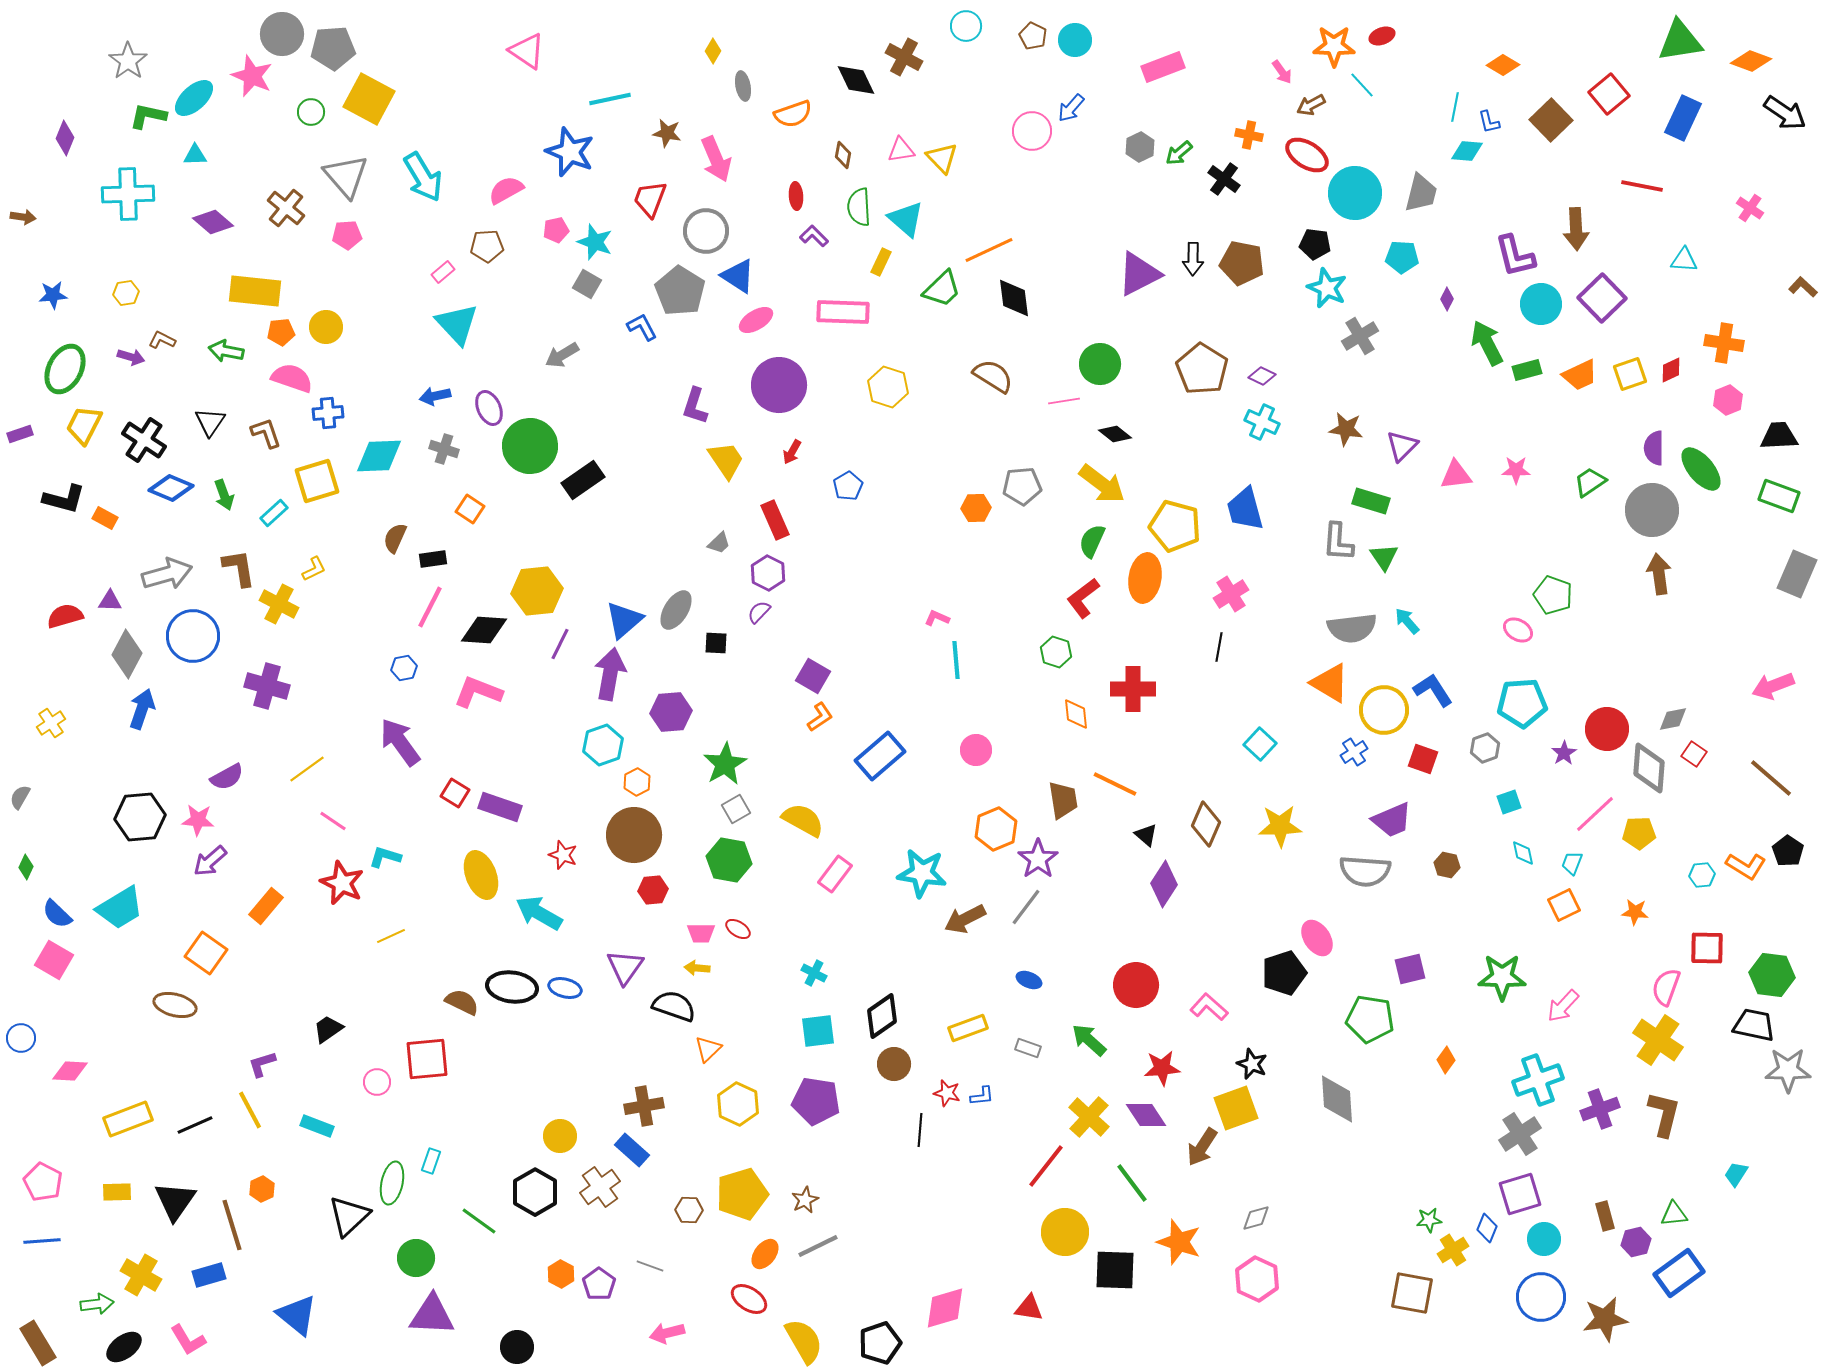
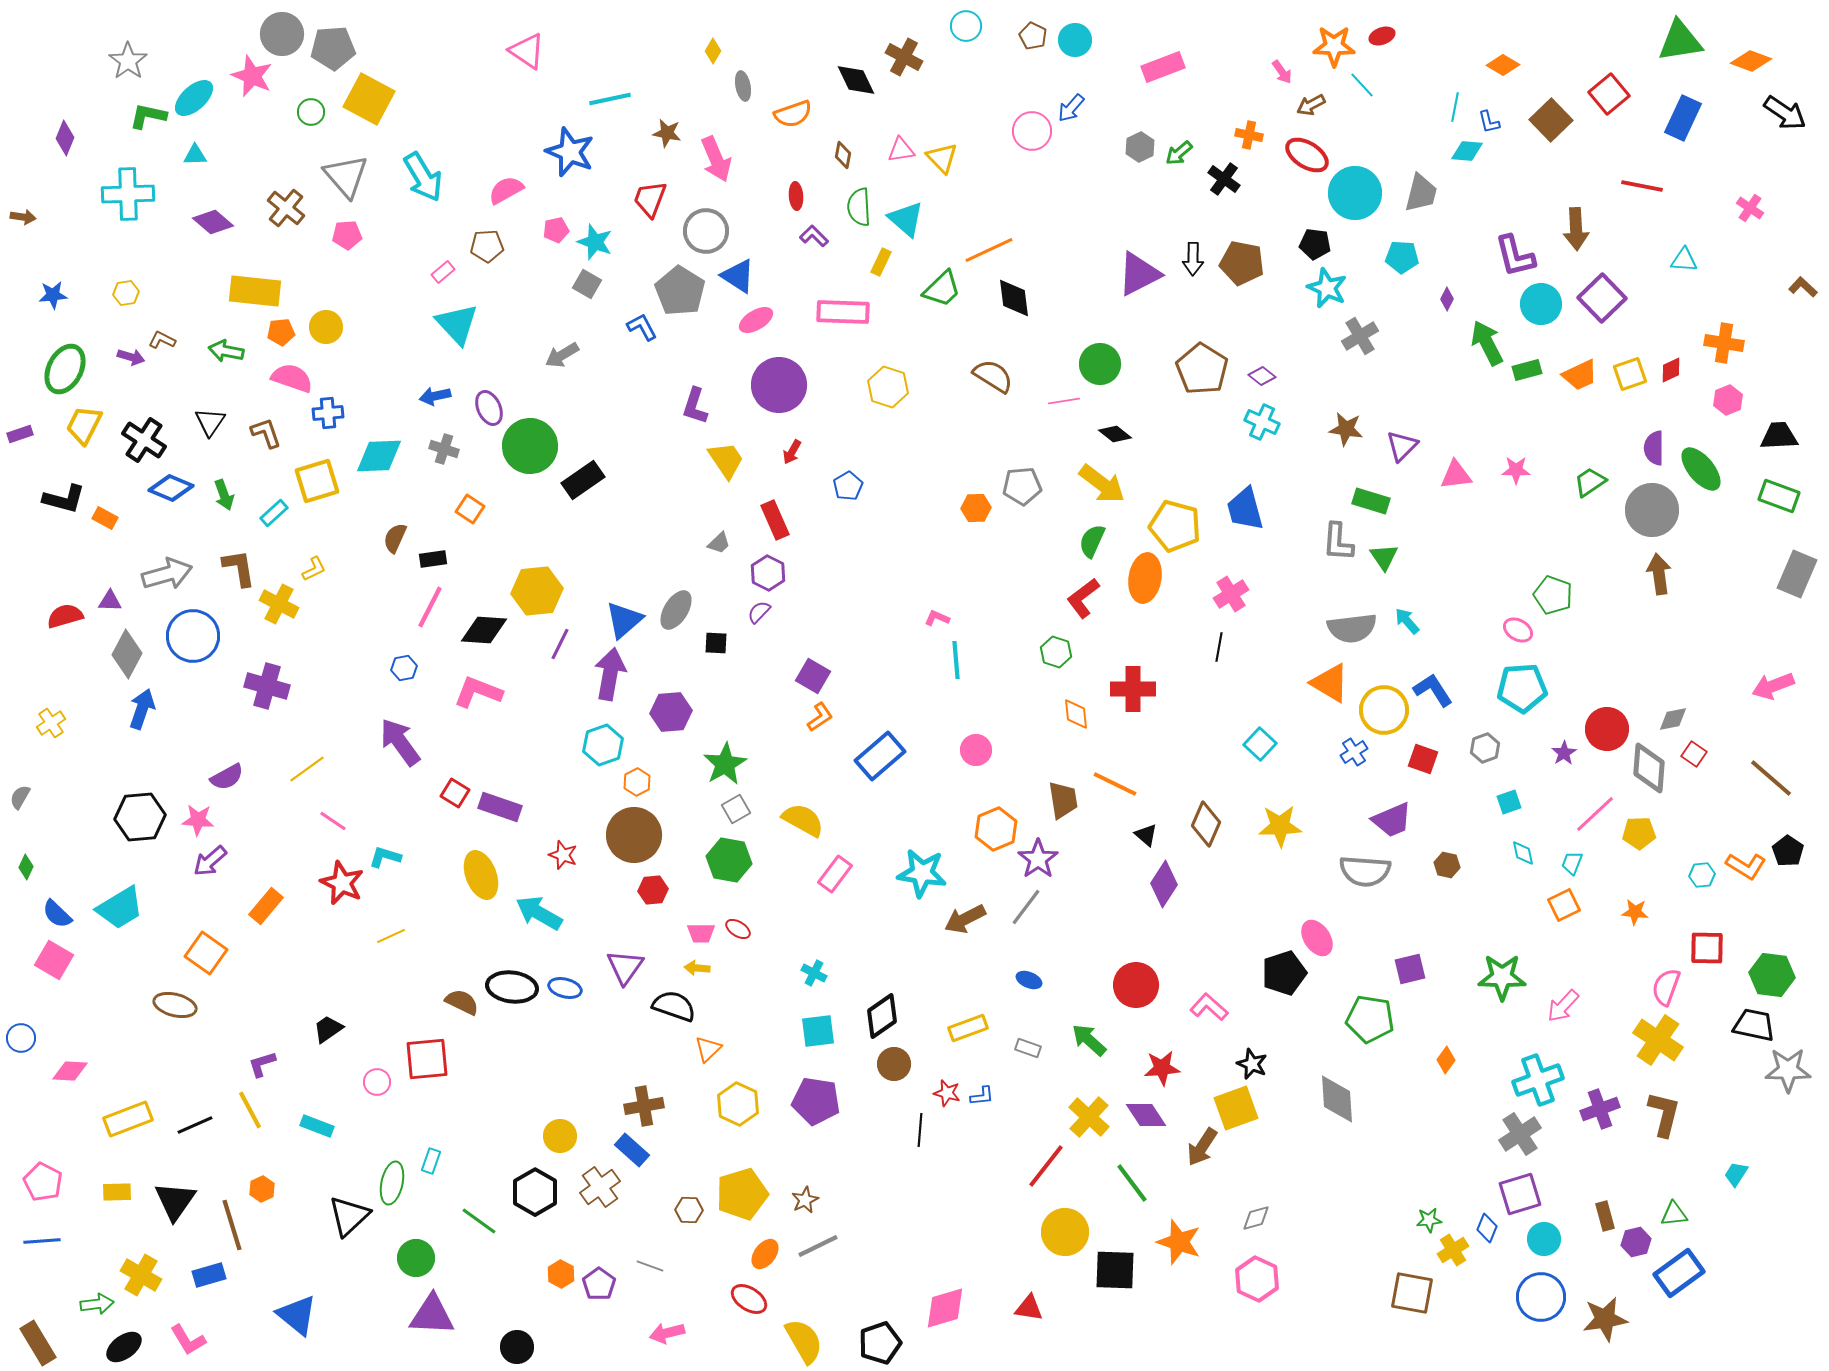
purple diamond at (1262, 376): rotated 12 degrees clockwise
cyan pentagon at (1522, 703): moved 15 px up
